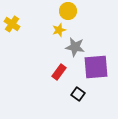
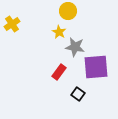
yellow cross: rotated 21 degrees clockwise
yellow star: moved 2 px down; rotated 24 degrees counterclockwise
